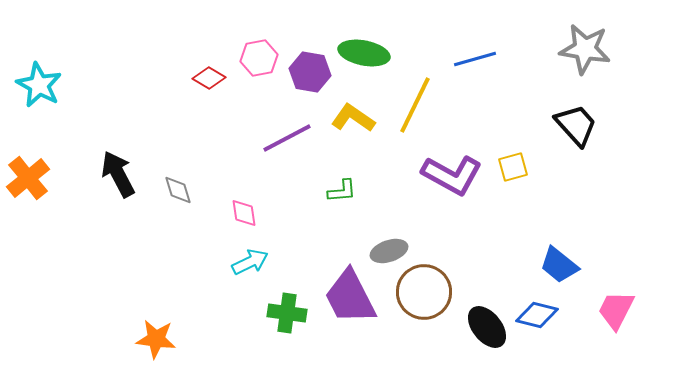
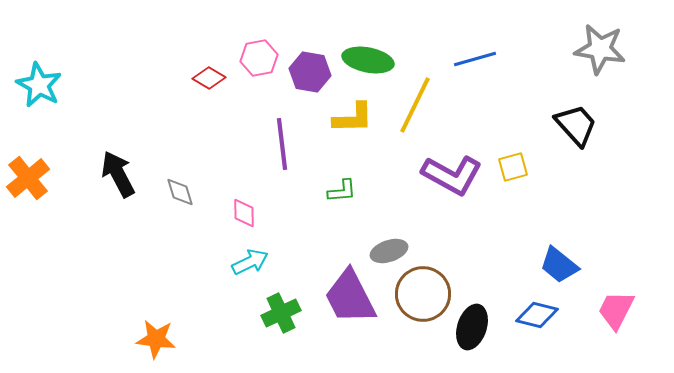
gray star: moved 15 px right
green ellipse: moved 4 px right, 7 px down
yellow L-shape: rotated 144 degrees clockwise
purple line: moved 5 px left, 6 px down; rotated 69 degrees counterclockwise
gray diamond: moved 2 px right, 2 px down
pink diamond: rotated 8 degrees clockwise
brown circle: moved 1 px left, 2 px down
green cross: moved 6 px left; rotated 33 degrees counterclockwise
black ellipse: moved 15 px left; rotated 57 degrees clockwise
